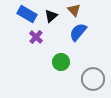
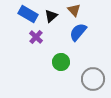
blue rectangle: moved 1 px right
